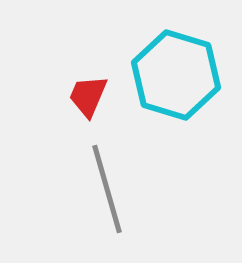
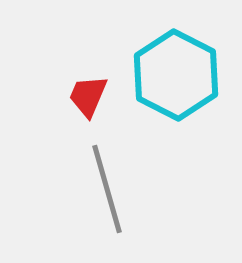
cyan hexagon: rotated 10 degrees clockwise
